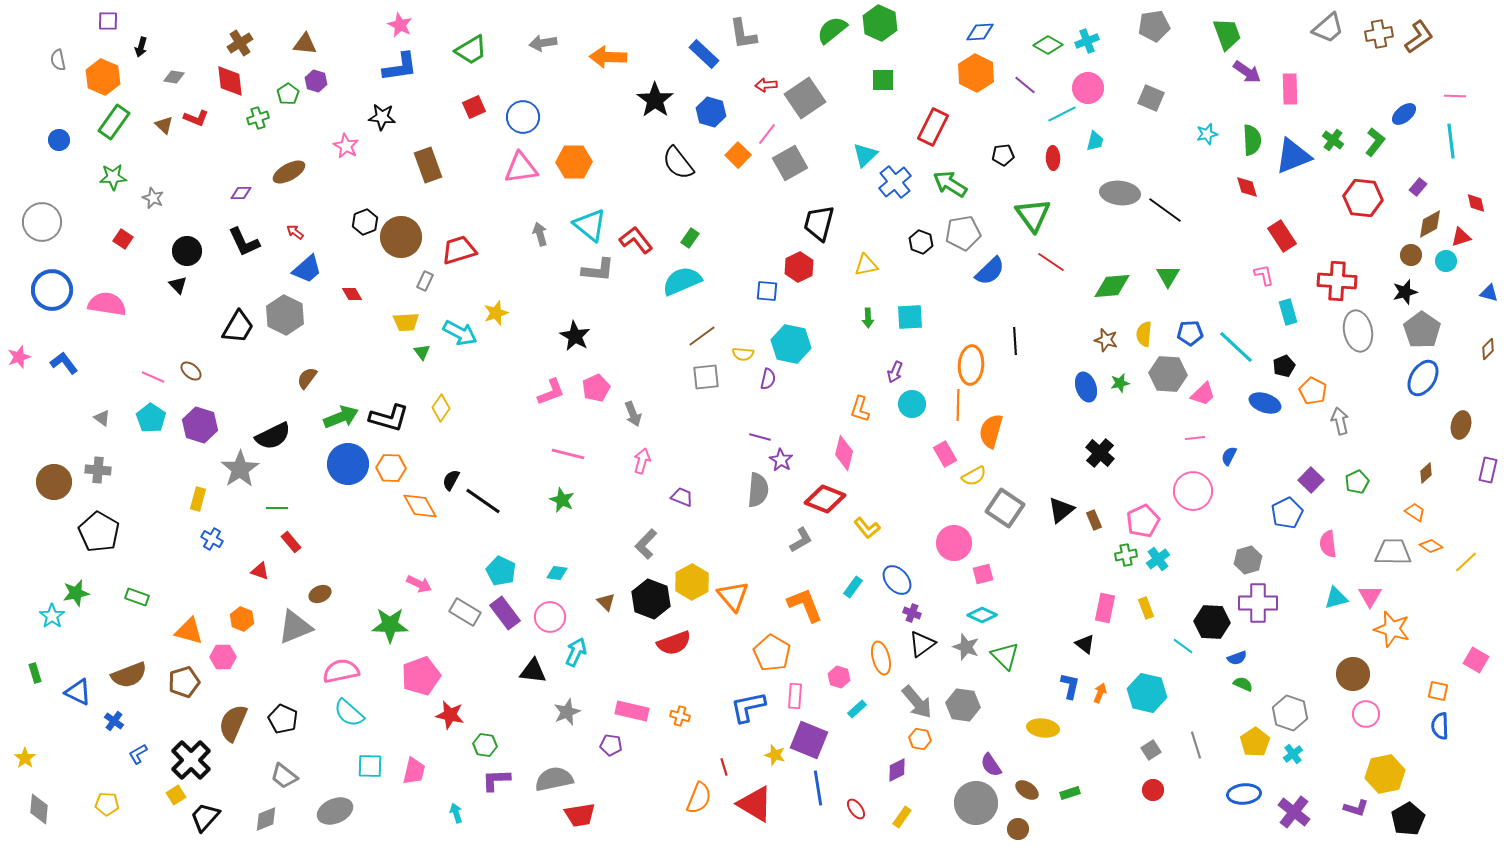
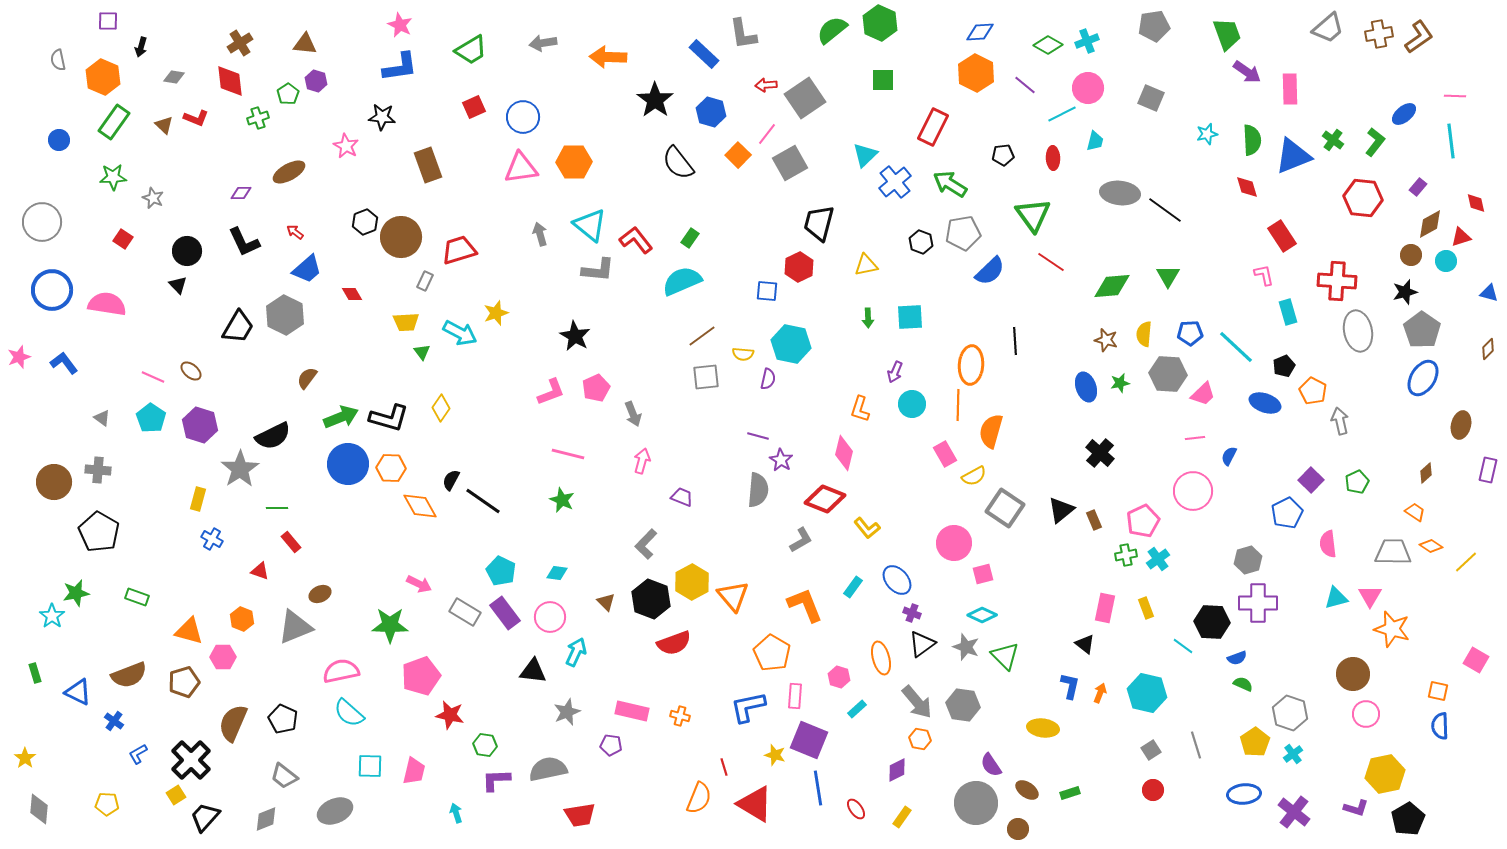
purple line at (760, 437): moved 2 px left, 1 px up
gray semicircle at (554, 779): moved 6 px left, 10 px up
